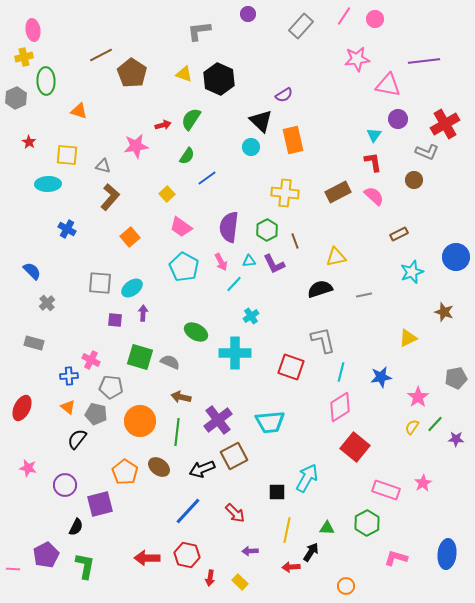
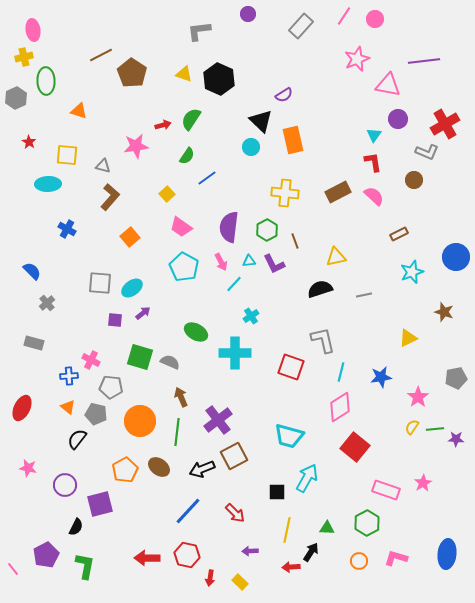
pink star at (357, 59): rotated 15 degrees counterclockwise
purple arrow at (143, 313): rotated 49 degrees clockwise
brown arrow at (181, 397): rotated 54 degrees clockwise
cyan trapezoid at (270, 422): moved 19 px right, 14 px down; rotated 20 degrees clockwise
green line at (435, 424): moved 5 px down; rotated 42 degrees clockwise
orange pentagon at (125, 472): moved 2 px up; rotated 10 degrees clockwise
pink line at (13, 569): rotated 48 degrees clockwise
orange circle at (346, 586): moved 13 px right, 25 px up
